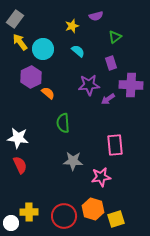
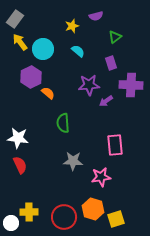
purple arrow: moved 2 px left, 2 px down
red circle: moved 1 px down
